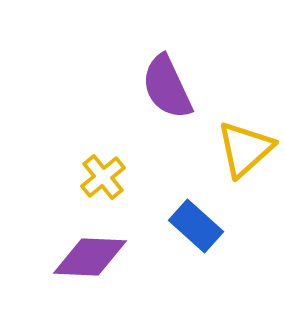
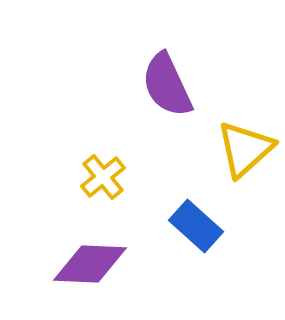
purple semicircle: moved 2 px up
purple diamond: moved 7 px down
